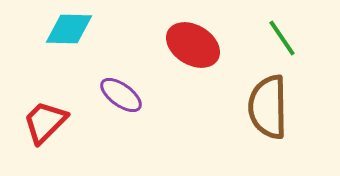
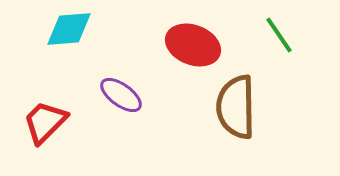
cyan diamond: rotated 6 degrees counterclockwise
green line: moved 3 px left, 3 px up
red ellipse: rotated 10 degrees counterclockwise
brown semicircle: moved 32 px left
